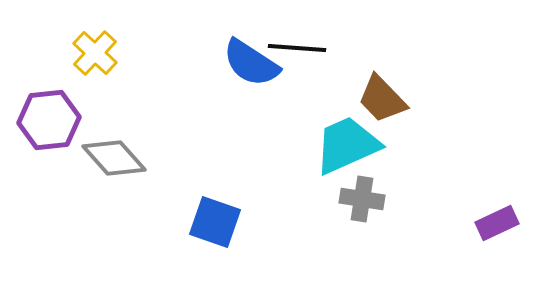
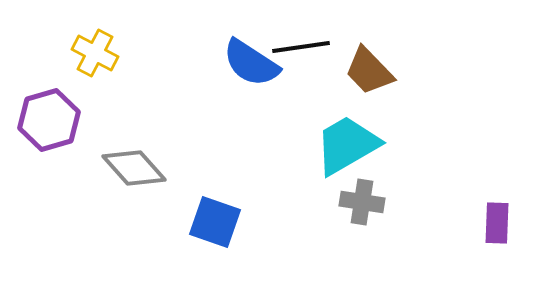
black line: moved 4 px right, 1 px up; rotated 12 degrees counterclockwise
yellow cross: rotated 15 degrees counterclockwise
brown trapezoid: moved 13 px left, 28 px up
purple hexagon: rotated 10 degrees counterclockwise
cyan trapezoid: rotated 6 degrees counterclockwise
gray diamond: moved 20 px right, 10 px down
gray cross: moved 3 px down
purple rectangle: rotated 63 degrees counterclockwise
